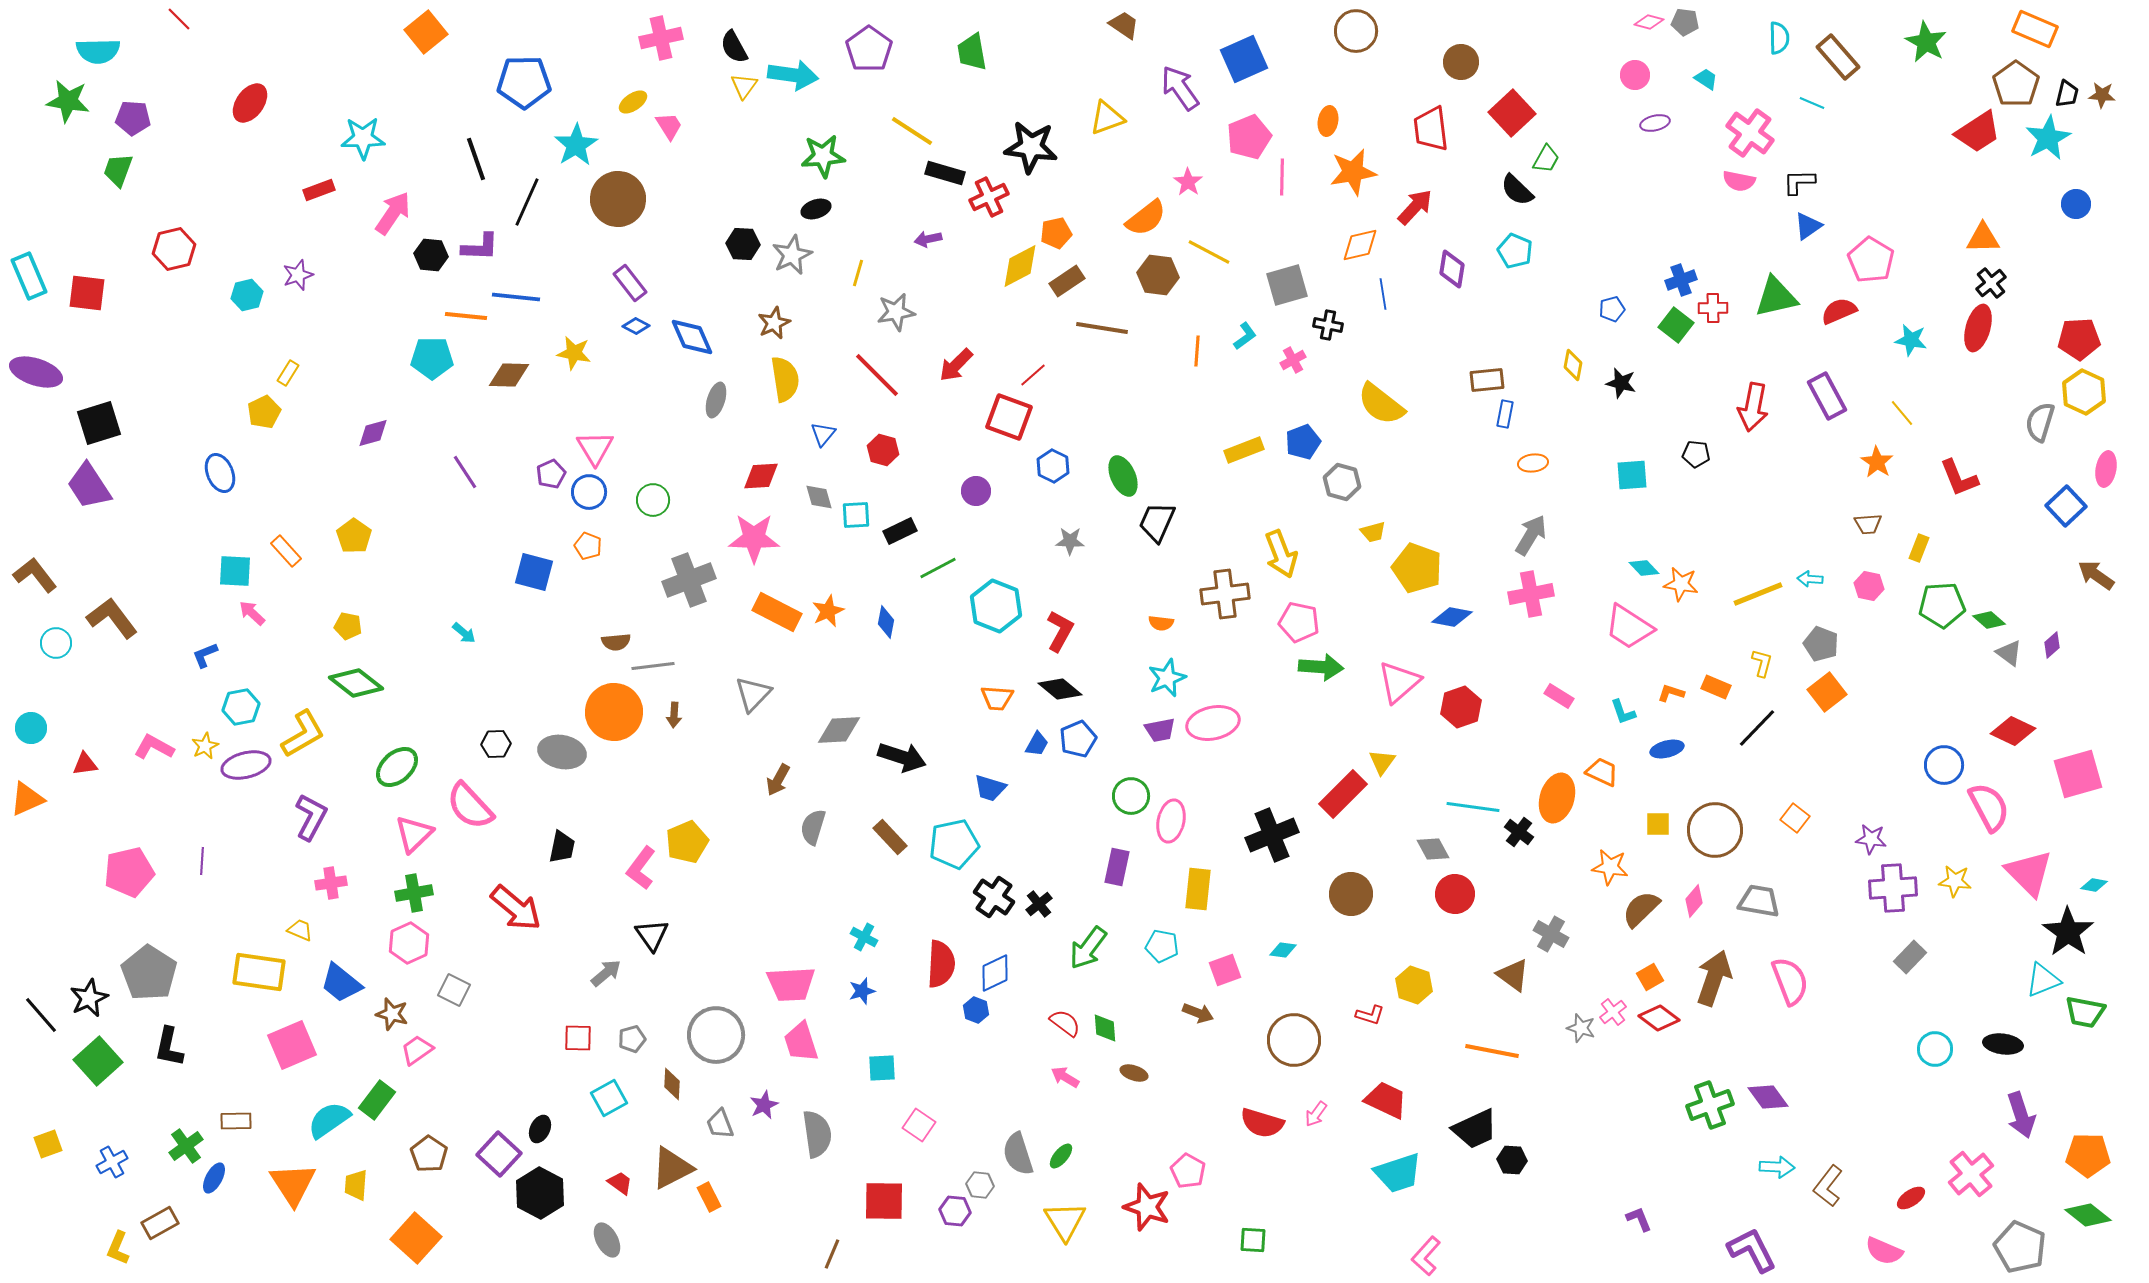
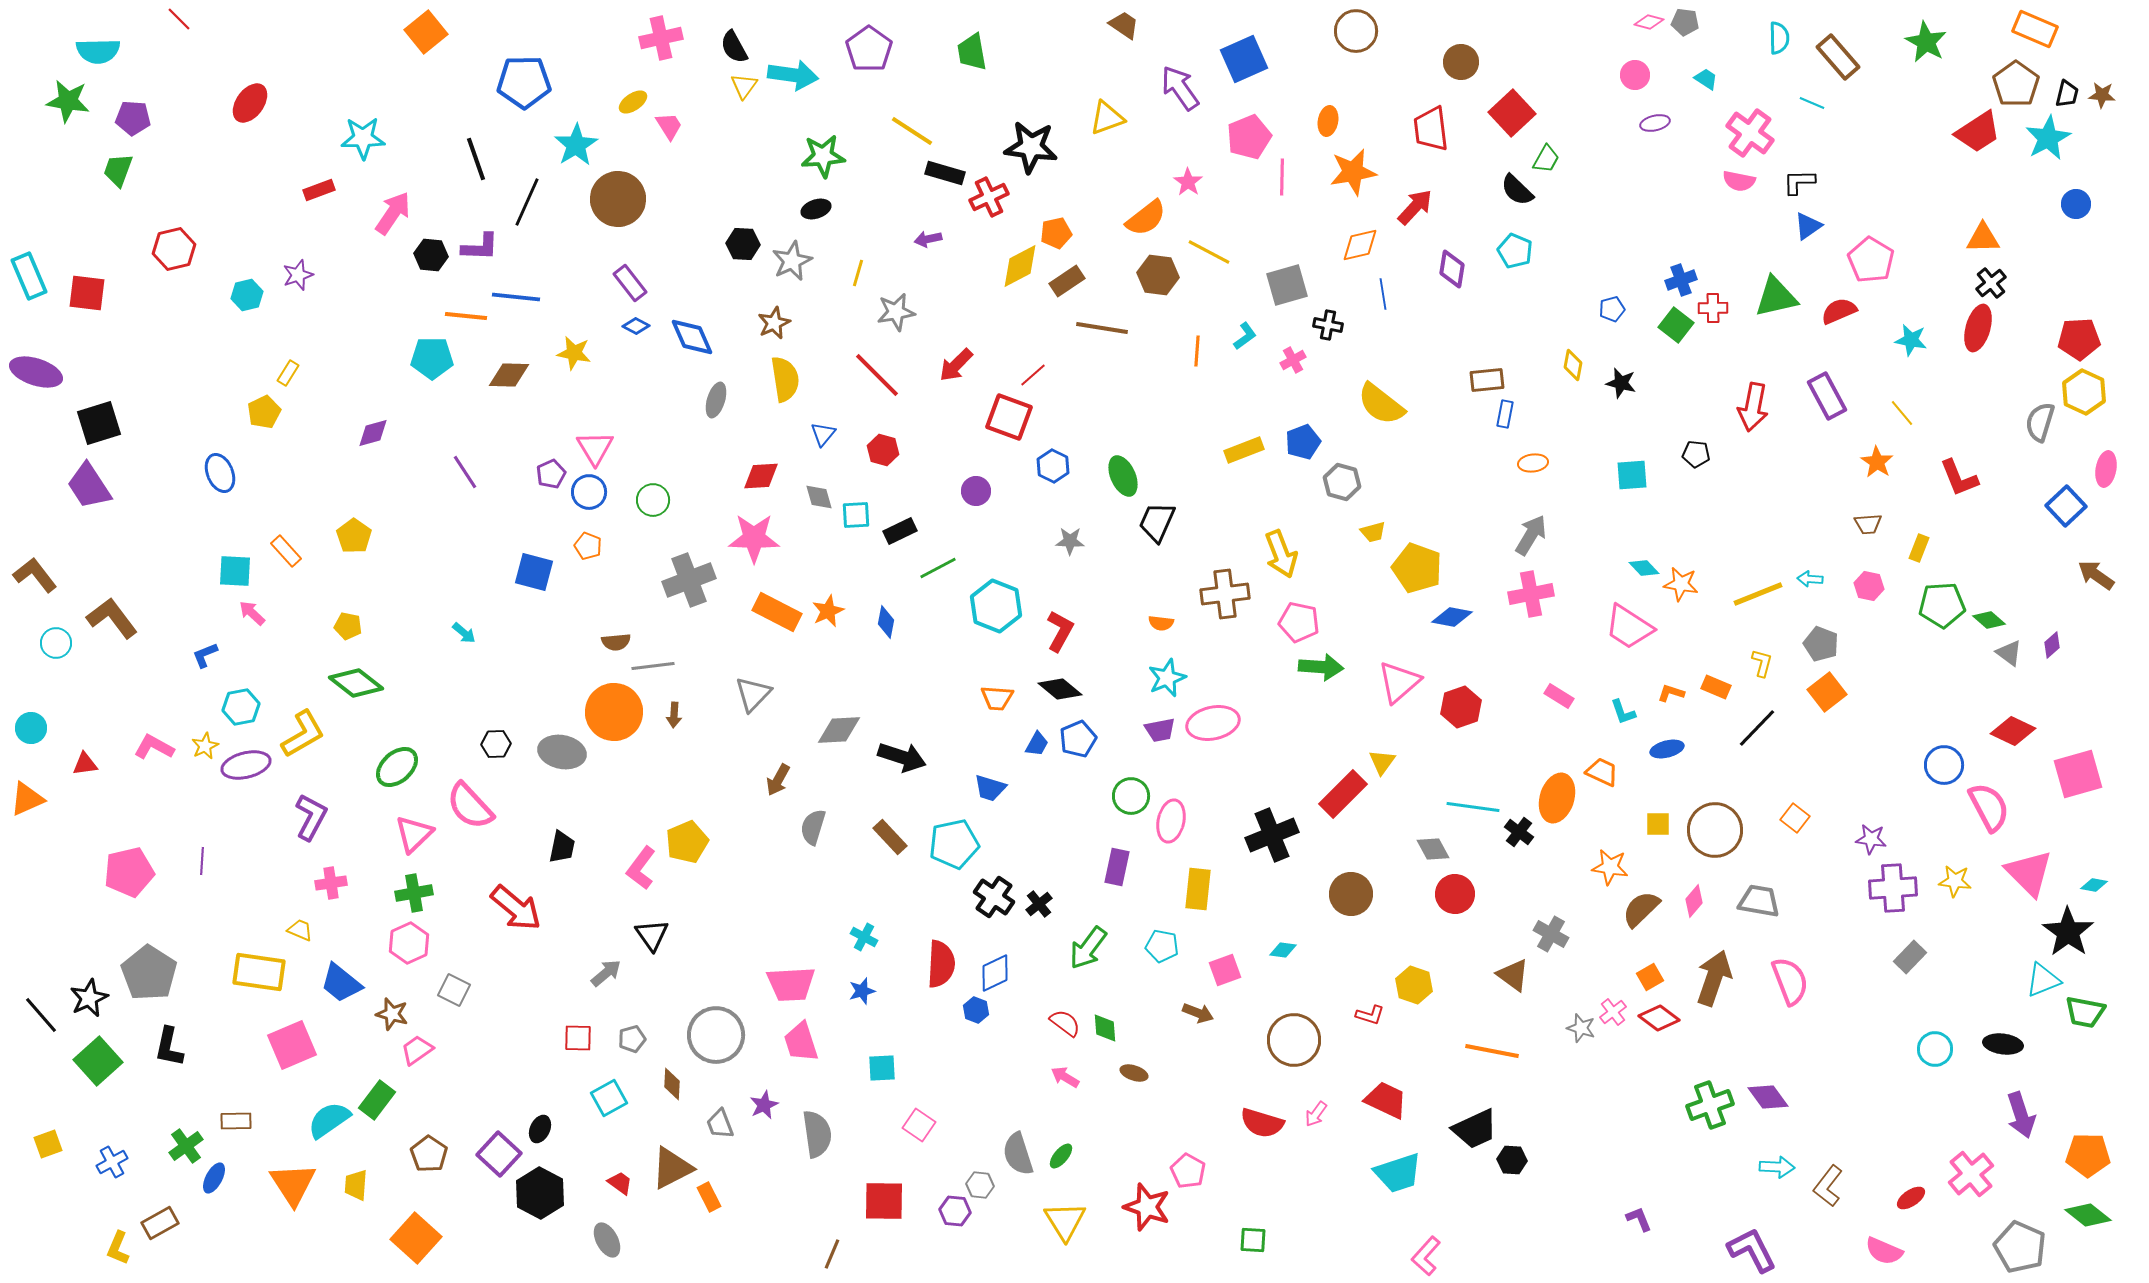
gray star at (792, 255): moved 6 px down
